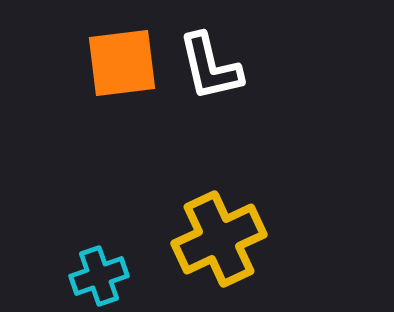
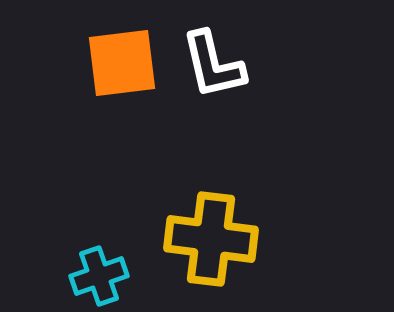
white L-shape: moved 3 px right, 2 px up
yellow cross: moved 8 px left; rotated 32 degrees clockwise
